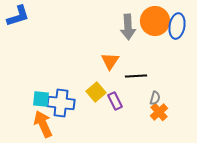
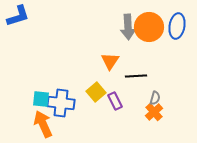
orange circle: moved 6 px left, 6 px down
orange cross: moved 5 px left
